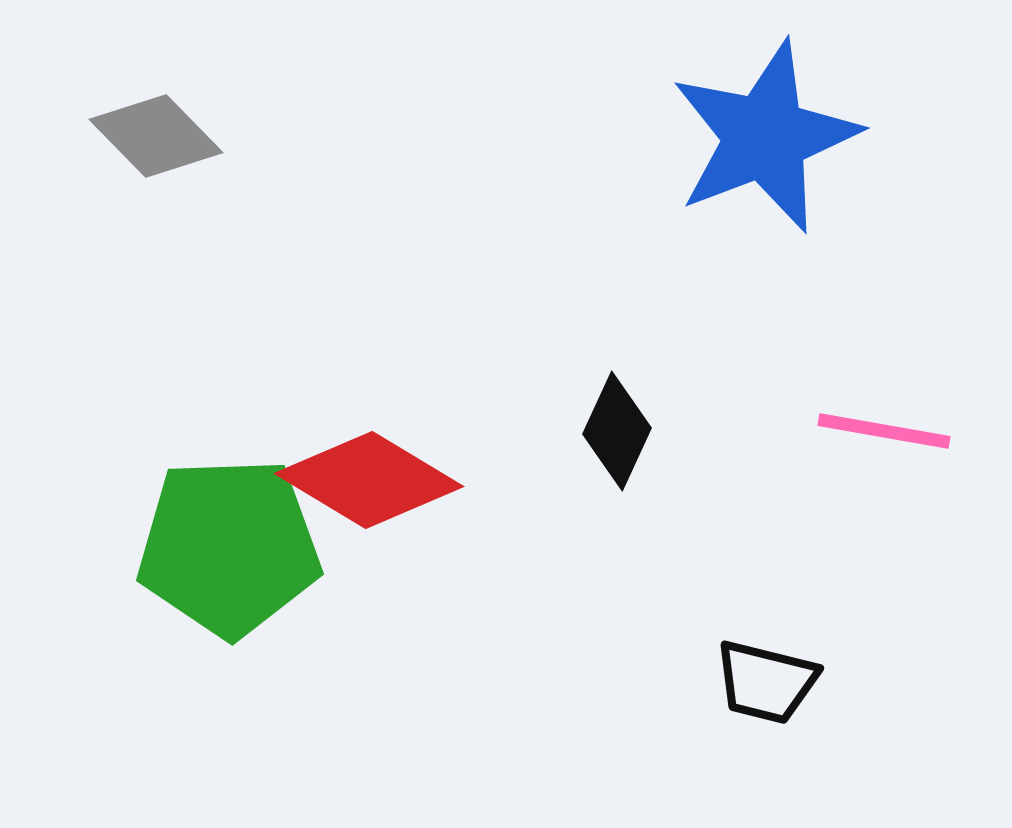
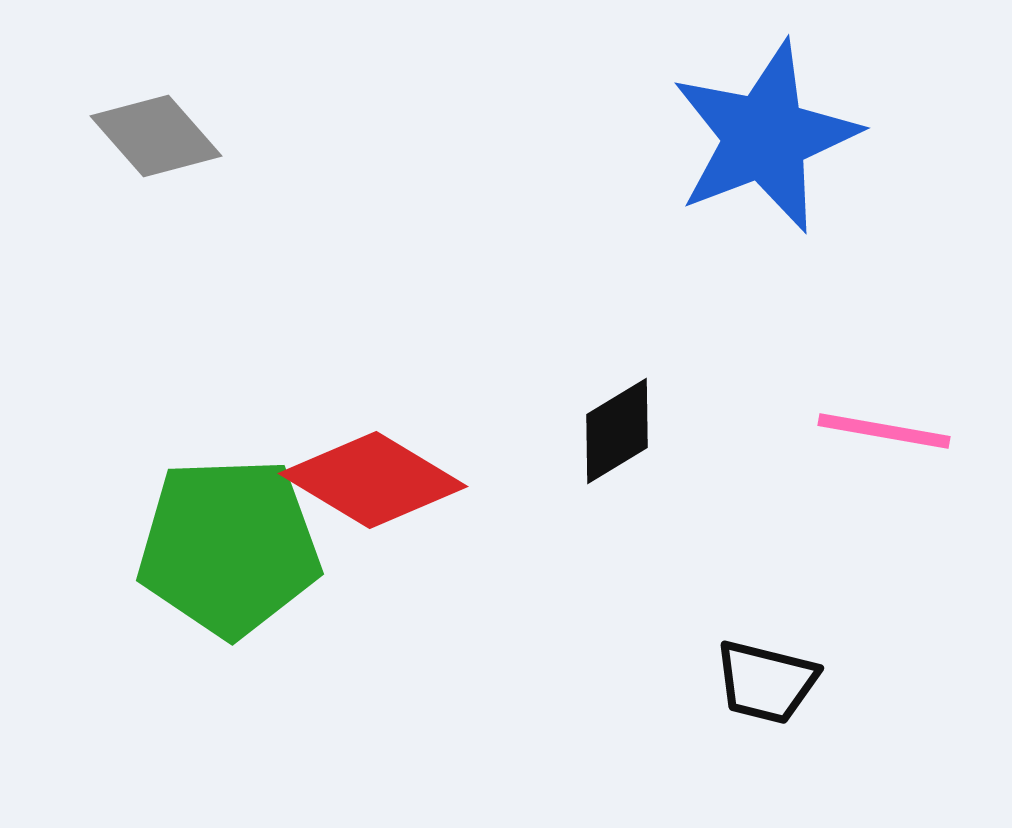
gray diamond: rotated 3 degrees clockwise
black diamond: rotated 34 degrees clockwise
red diamond: moved 4 px right
